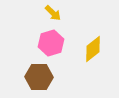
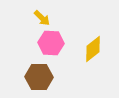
yellow arrow: moved 11 px left, 5 px down
pink hexagon: rotated 20 degrees clockwise
